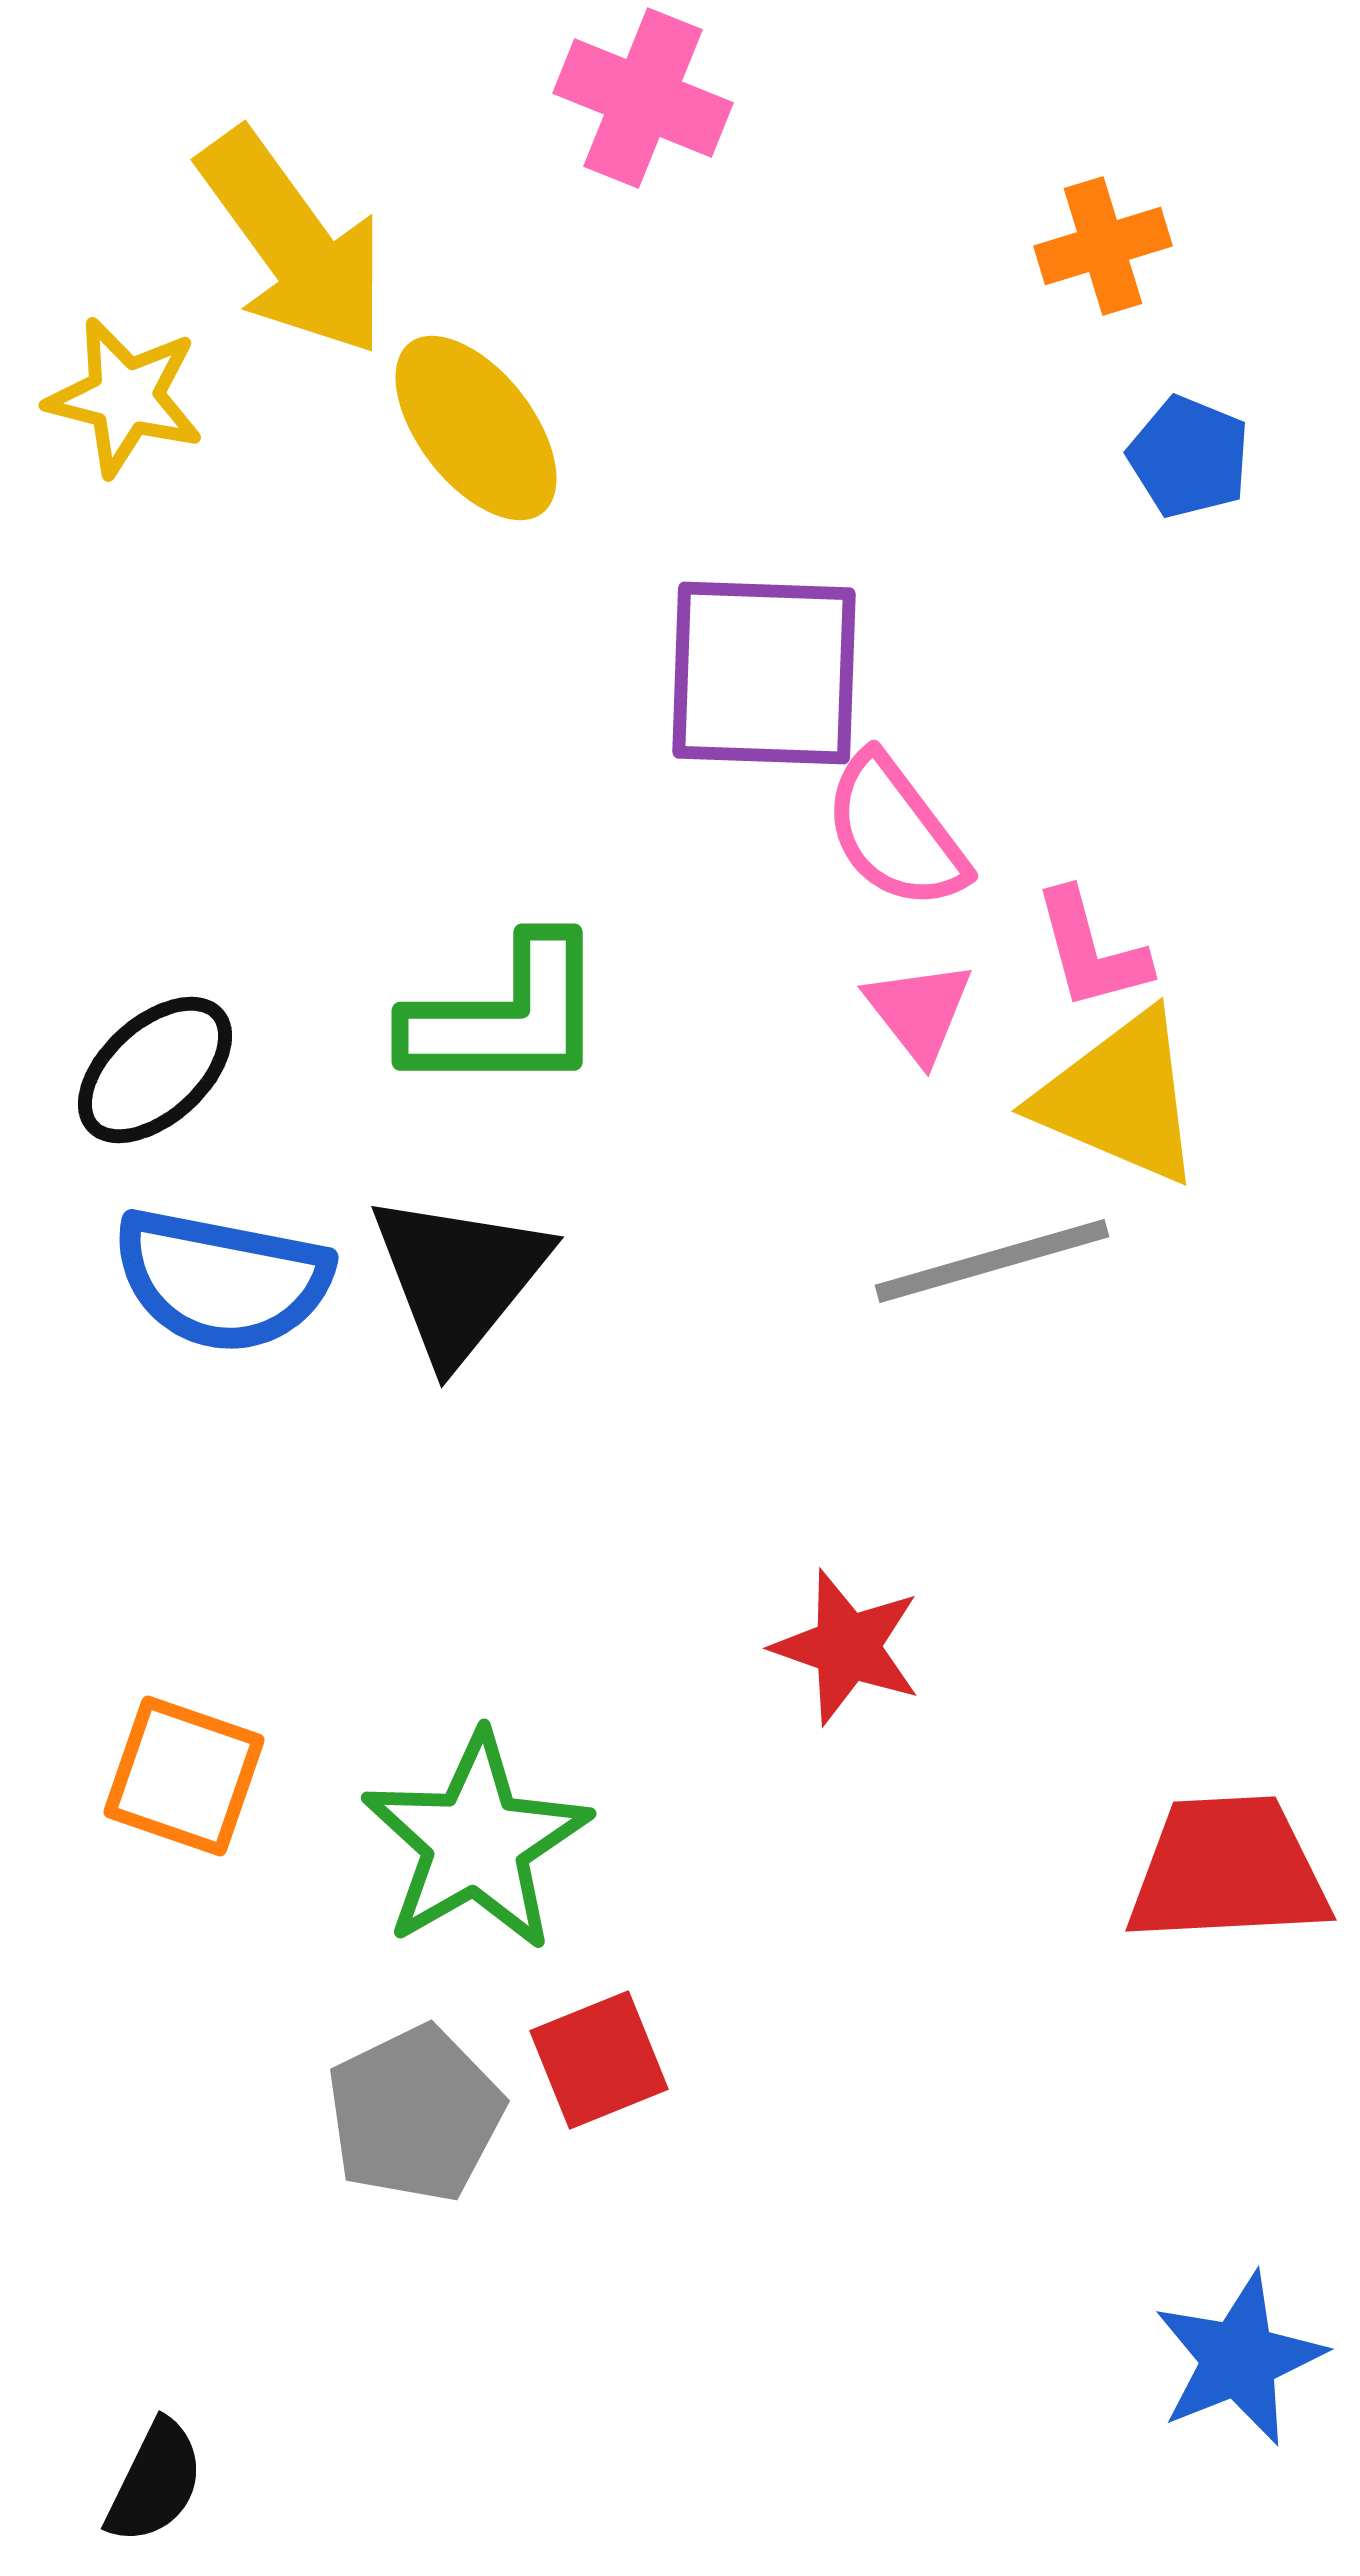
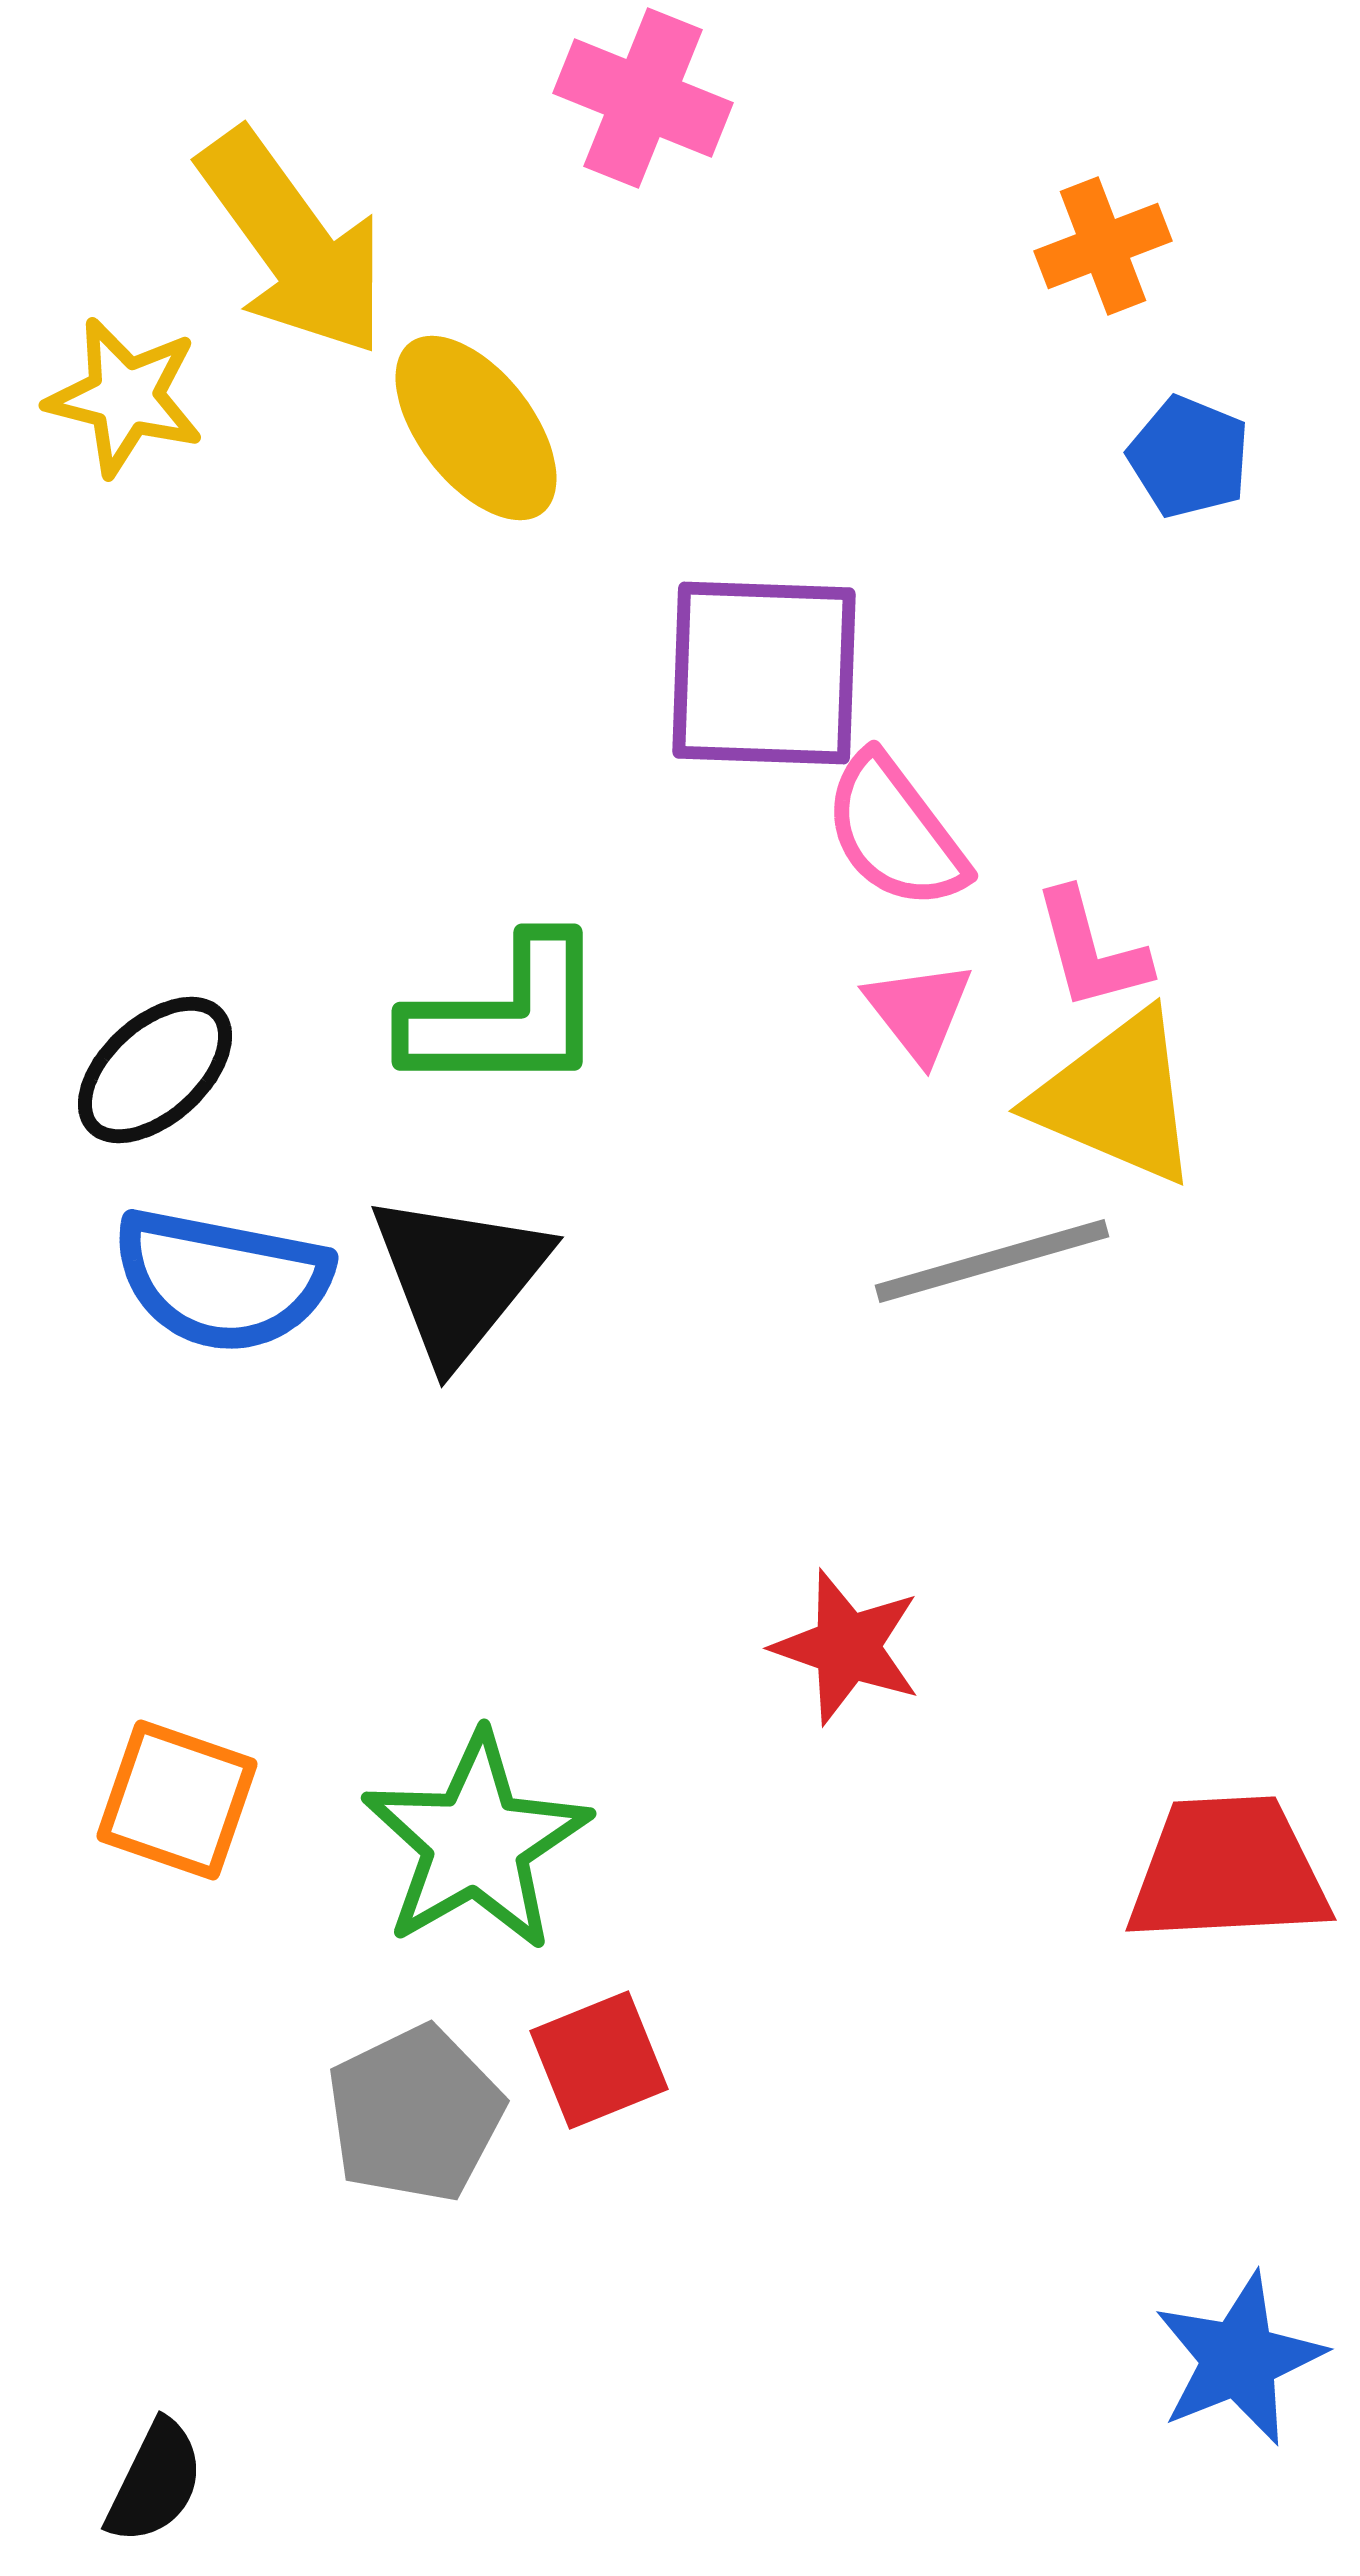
orange cross: rotated 4 degrees counterclockwise
yellow triangle: moved 3 px left
orange square: moved 7 px left, 24 px down
